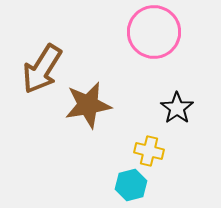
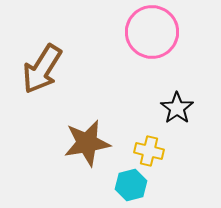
pink circle: moved 2 px left
brown star: moved 1 px left, 38 px down
